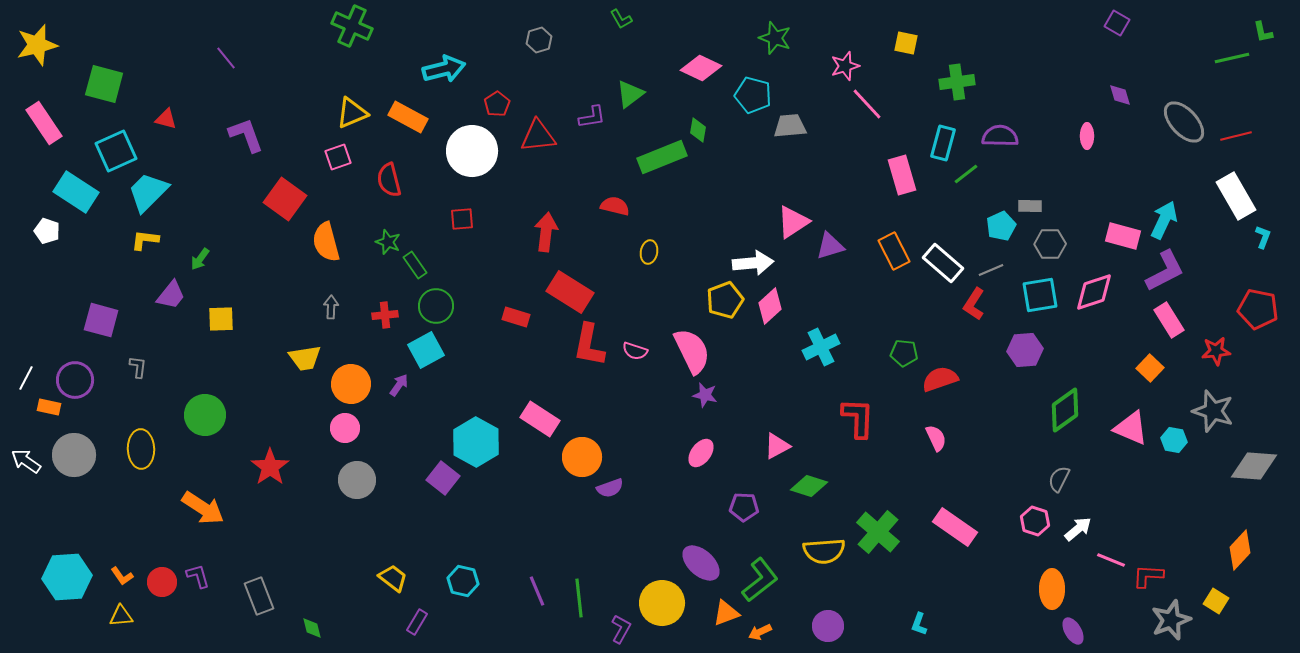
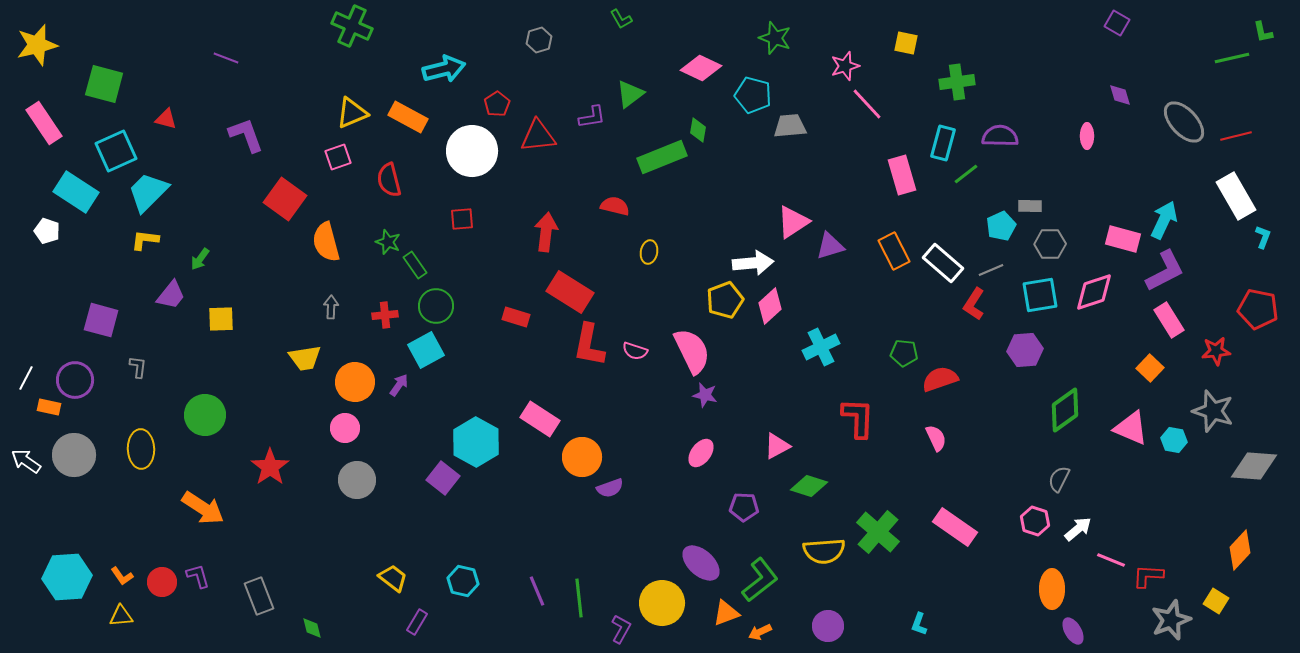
purple line at (226, 58): rotated 30 degrees counterclockwise
pink rectangle at (1123, 236): moved 3 px down
orange circle at (351, 384): moved 4 px right, 2 px up
